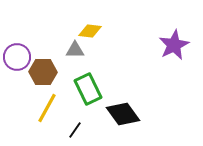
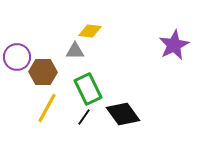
gray triangle: moved 1 px down
black line: moved 9 px right, 13 px up
